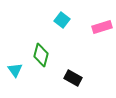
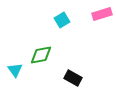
cyan square: rotated 21 degrees clockwise
pink rectangle: moved 13 px up
green diamond: rotated 65 degrees clockwise
